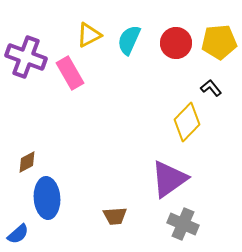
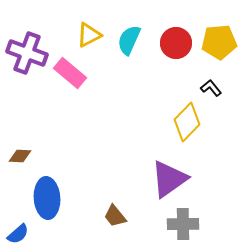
purple cross: moved 1 px right, 4 px up
pink rectangle: rotated 20 degrees counterclockwise
brown diamond: moved 7 px left, 6 px up; rotated 30 degrees clockwise
brown trapezoid: rotated 55 degrees clockwise
gray cross: rotated 24 degrees counterclockwise
